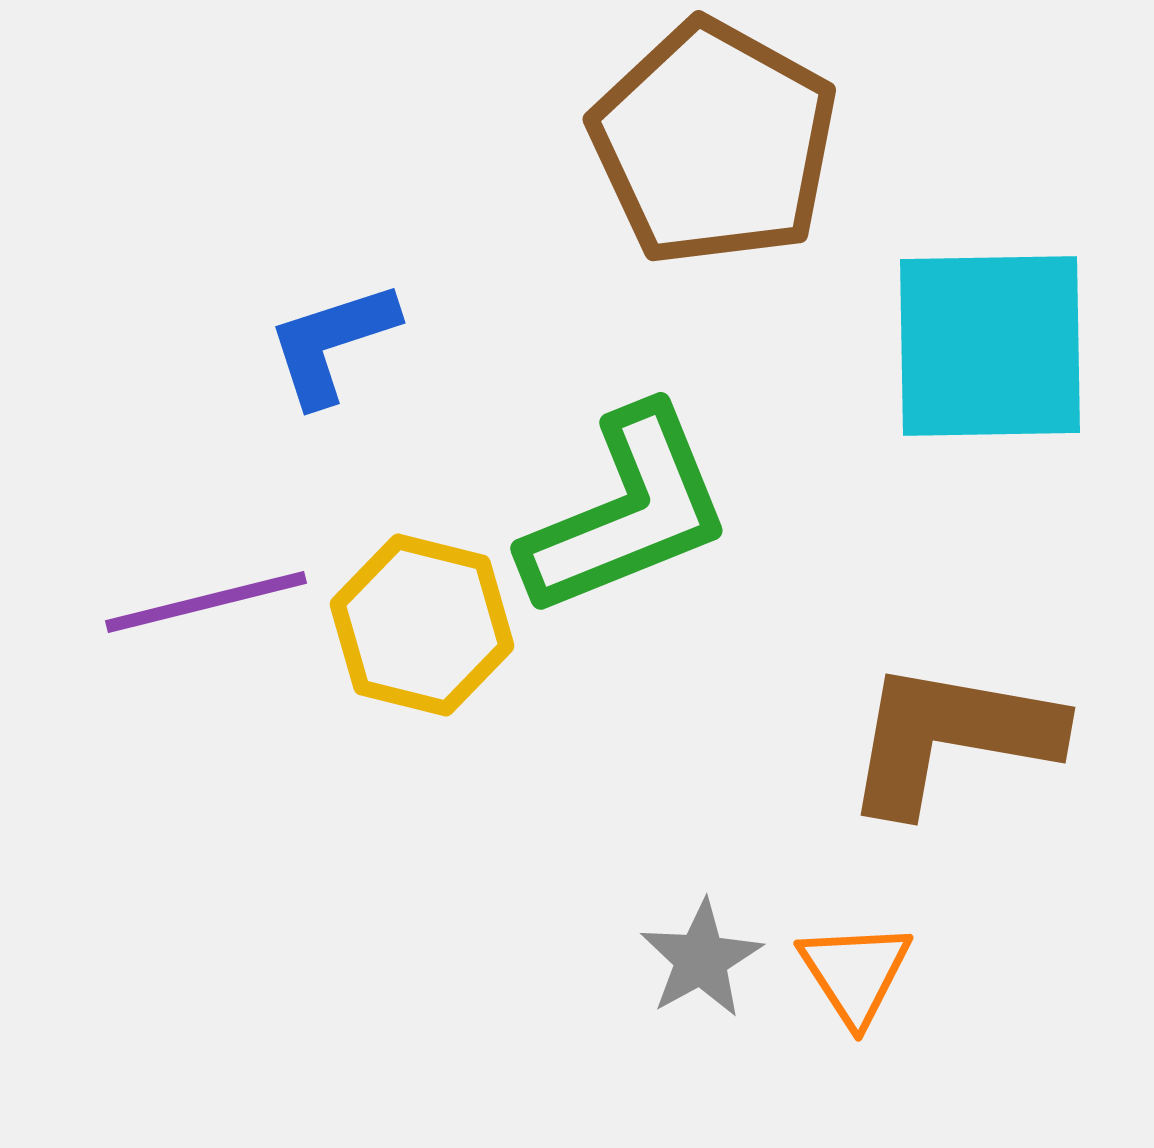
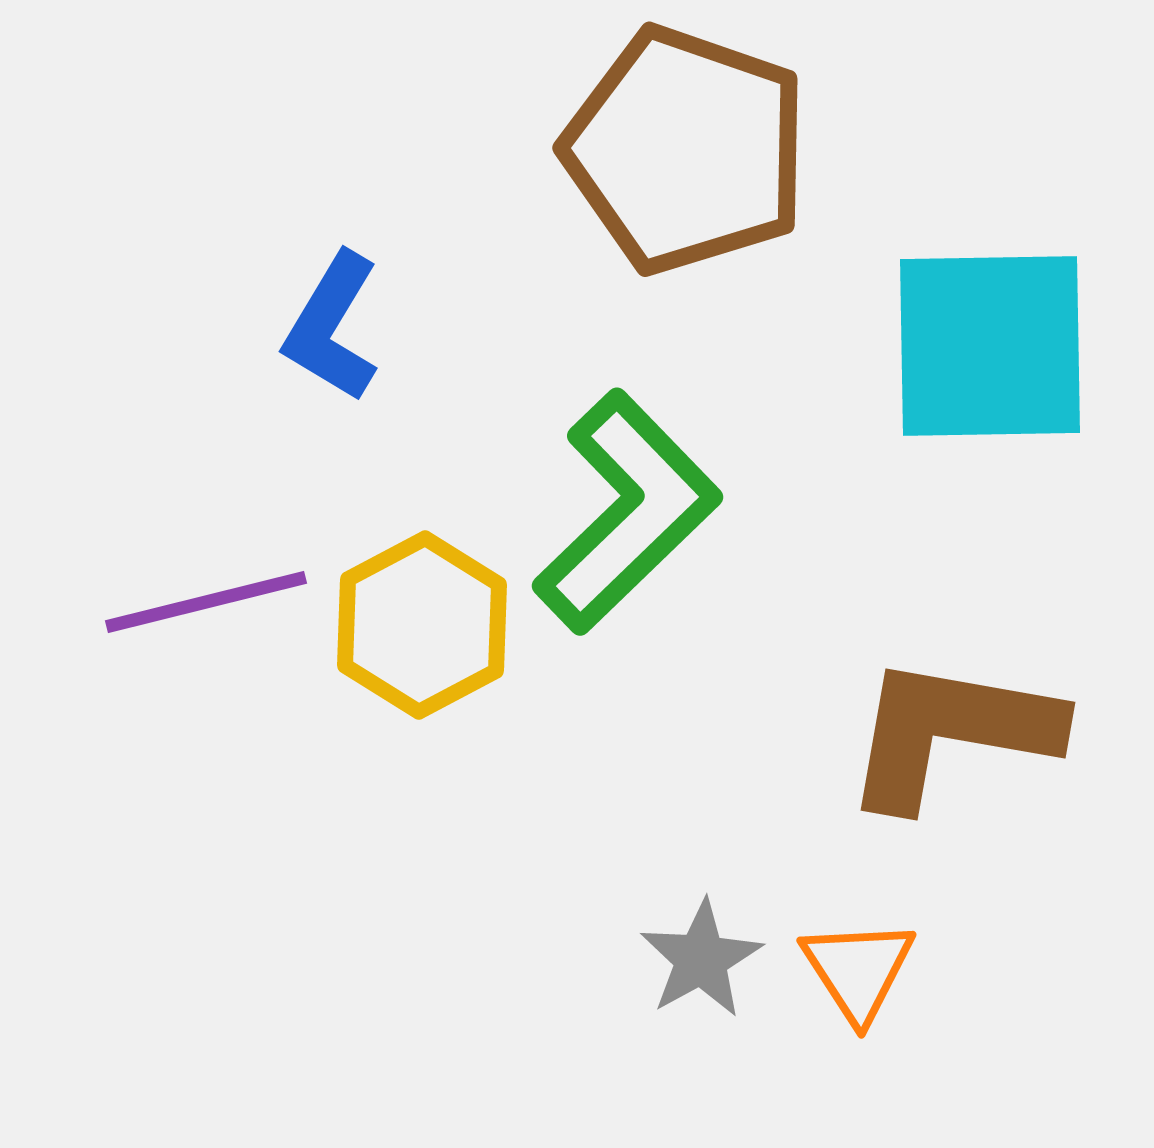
brown pentagon: moved 28 px left, 7 px down; rotated 10 degrees counterclockwise
blue L-shape: moved 16 px up; rotated 41 degrees counterclockwise
green L-shape: rotated 22 degrees counterclockwise
yellow hexagon: rotated 18 degrees clockwise
brown L-shape: moved 5 px up
orange triangle: moved 3 px right, 3 px up
